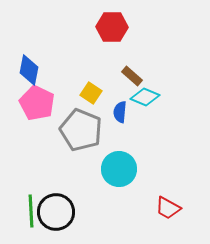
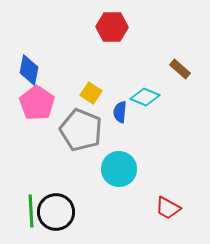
brown rectangle: moved 48 px right, 7 px up
pink pentagon: rotated 8 degrees clockwise
